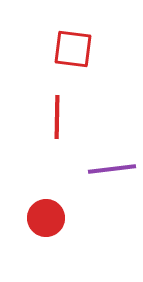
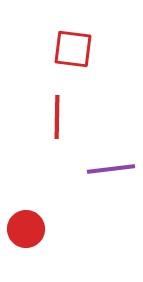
purple line: moved 1 px left
red circle: moved 20 px left, 11 px down
